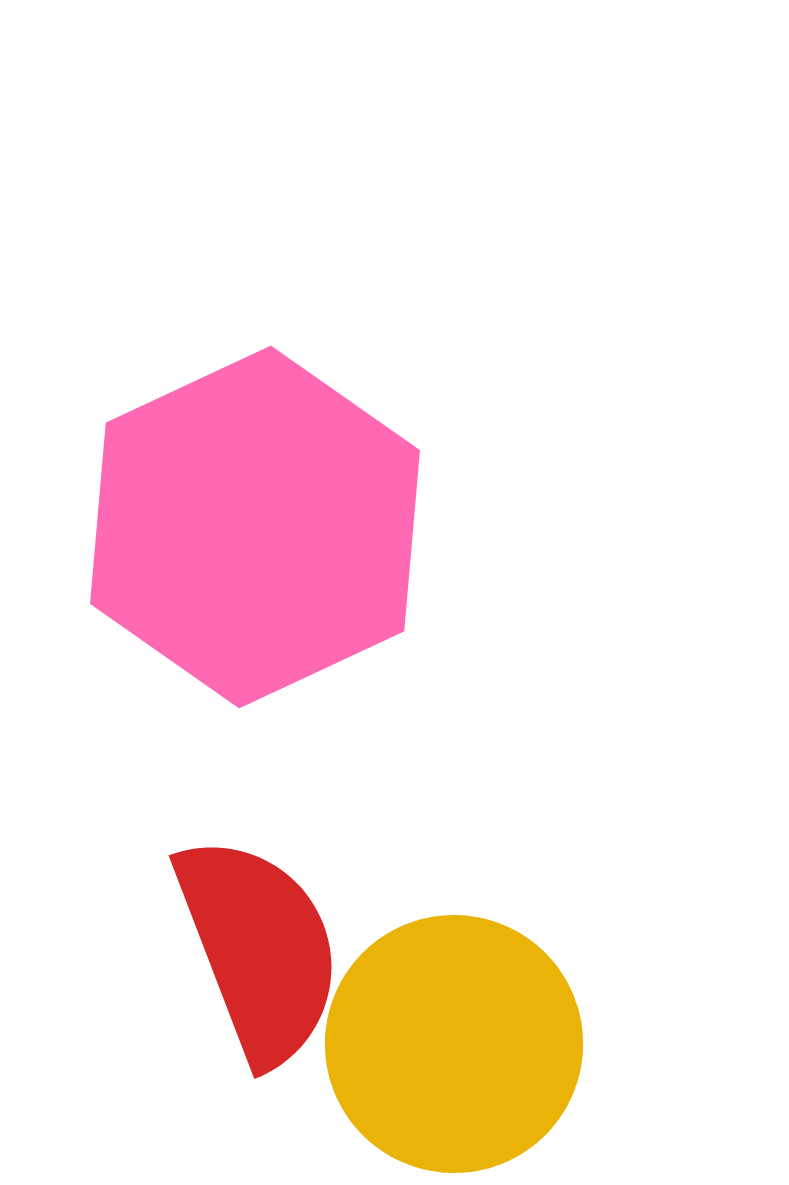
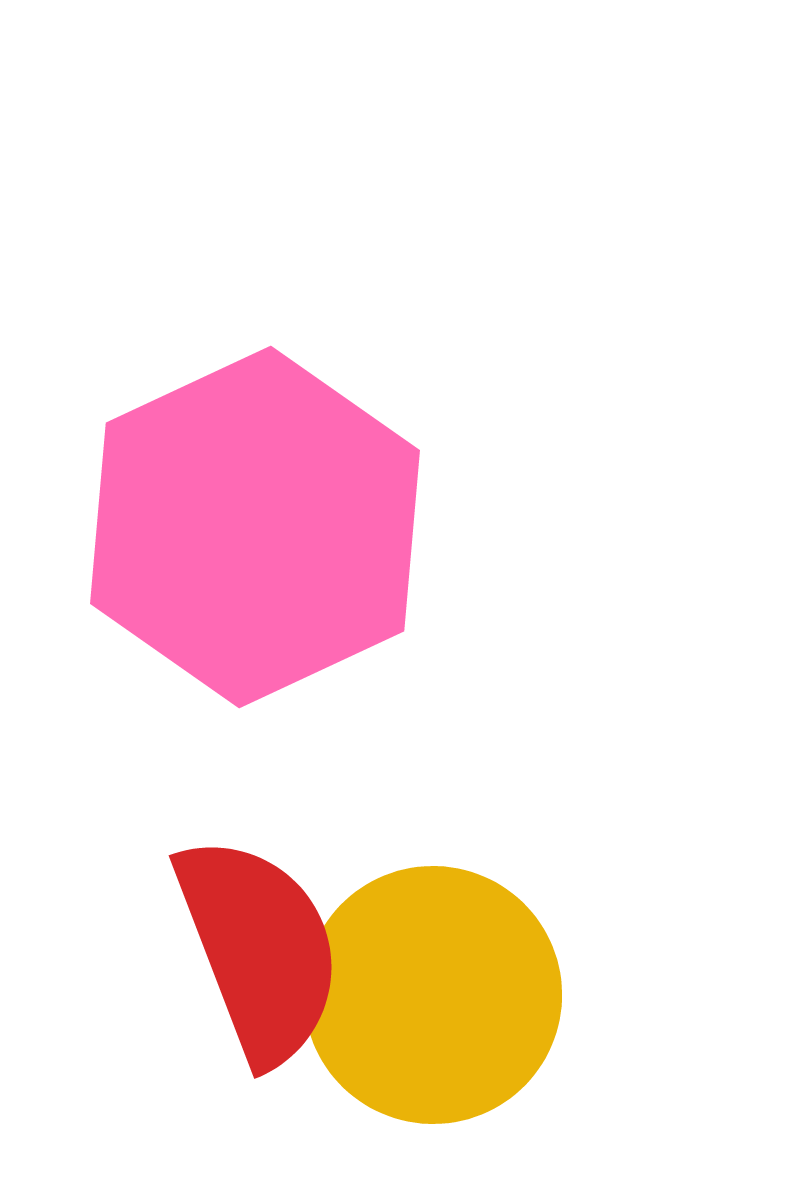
yellow circle: moved 21 px left, 49 px up
